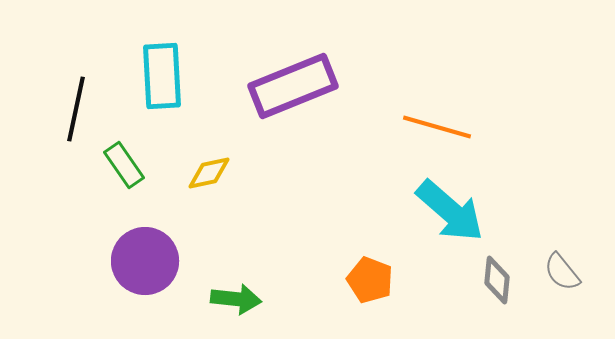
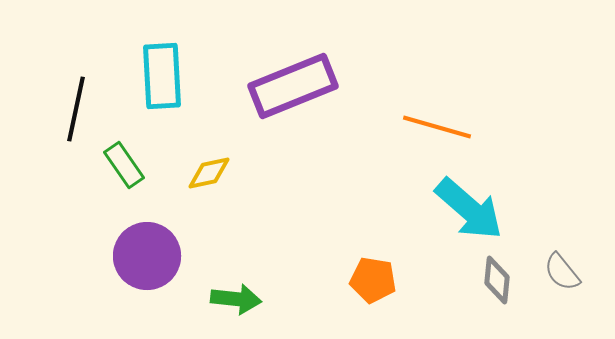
cyan arrow: moved 19 px right, 2 px up
purple circle: moved 2 px right, 5 px up
orange pentagon: moved 3 px right; rotated 12 degrees counterclockwise
